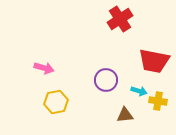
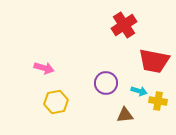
red cross: moved 4 px right, 6 px down
purple circle: moved 3 px down
